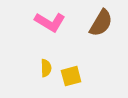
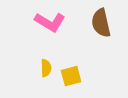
brown semicircle: rotated 136 degrees clockwise
